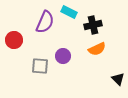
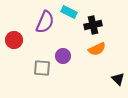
gray square: moved 2 px right, 2 px down
